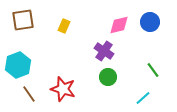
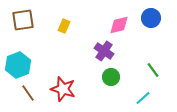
blue circle: moved 1 px right, 4 px up
green circle: moved 3 px right
brown line: moved 1 px left, 1 px up
